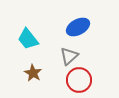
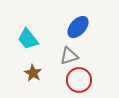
blue ellipse: rotated 20 degrees counterclockwise
gray triangle: rotated 24 degrees clockwise
